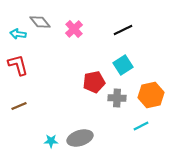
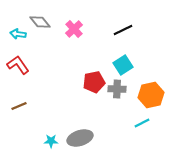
red L-shape: rotated 20 degrees counterclockwise
gray cross: moved 9 px up
cyan line: moved 1 px right, 3 px up
